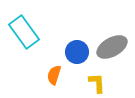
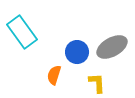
cyan rectangle: moved 2 px left
